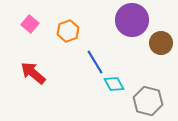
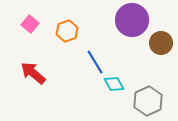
orange hexagon: moved 1 px left
gray hexagon: rotated 20 degrees clockwise
